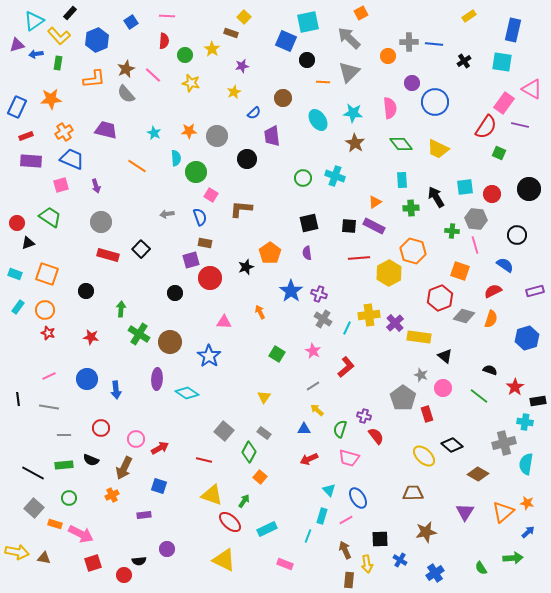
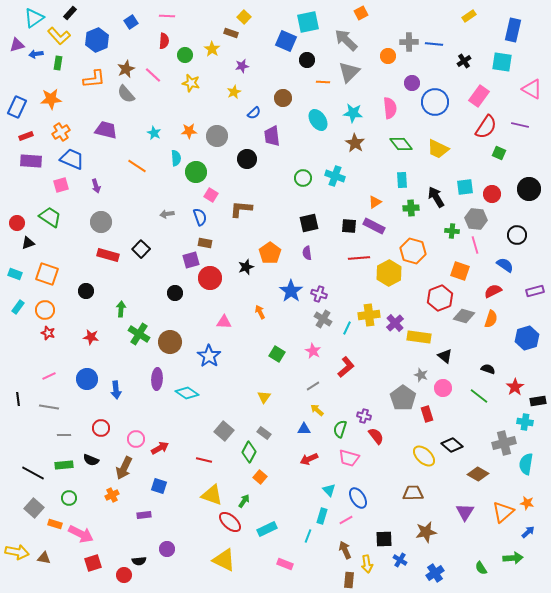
cyan triangle at (34, 21): moved 3 px up
gray arrow at (349, 38): moved 3 px left, 2 px down
pink rectangle at (504, 103): moved 25 px left, 7 px up
orange cross at (64, 132): moved 3 px left
black semicircle at (490, 370): moved 2 px left, 1 px up
black square at (380, 539): moved 4 px right
